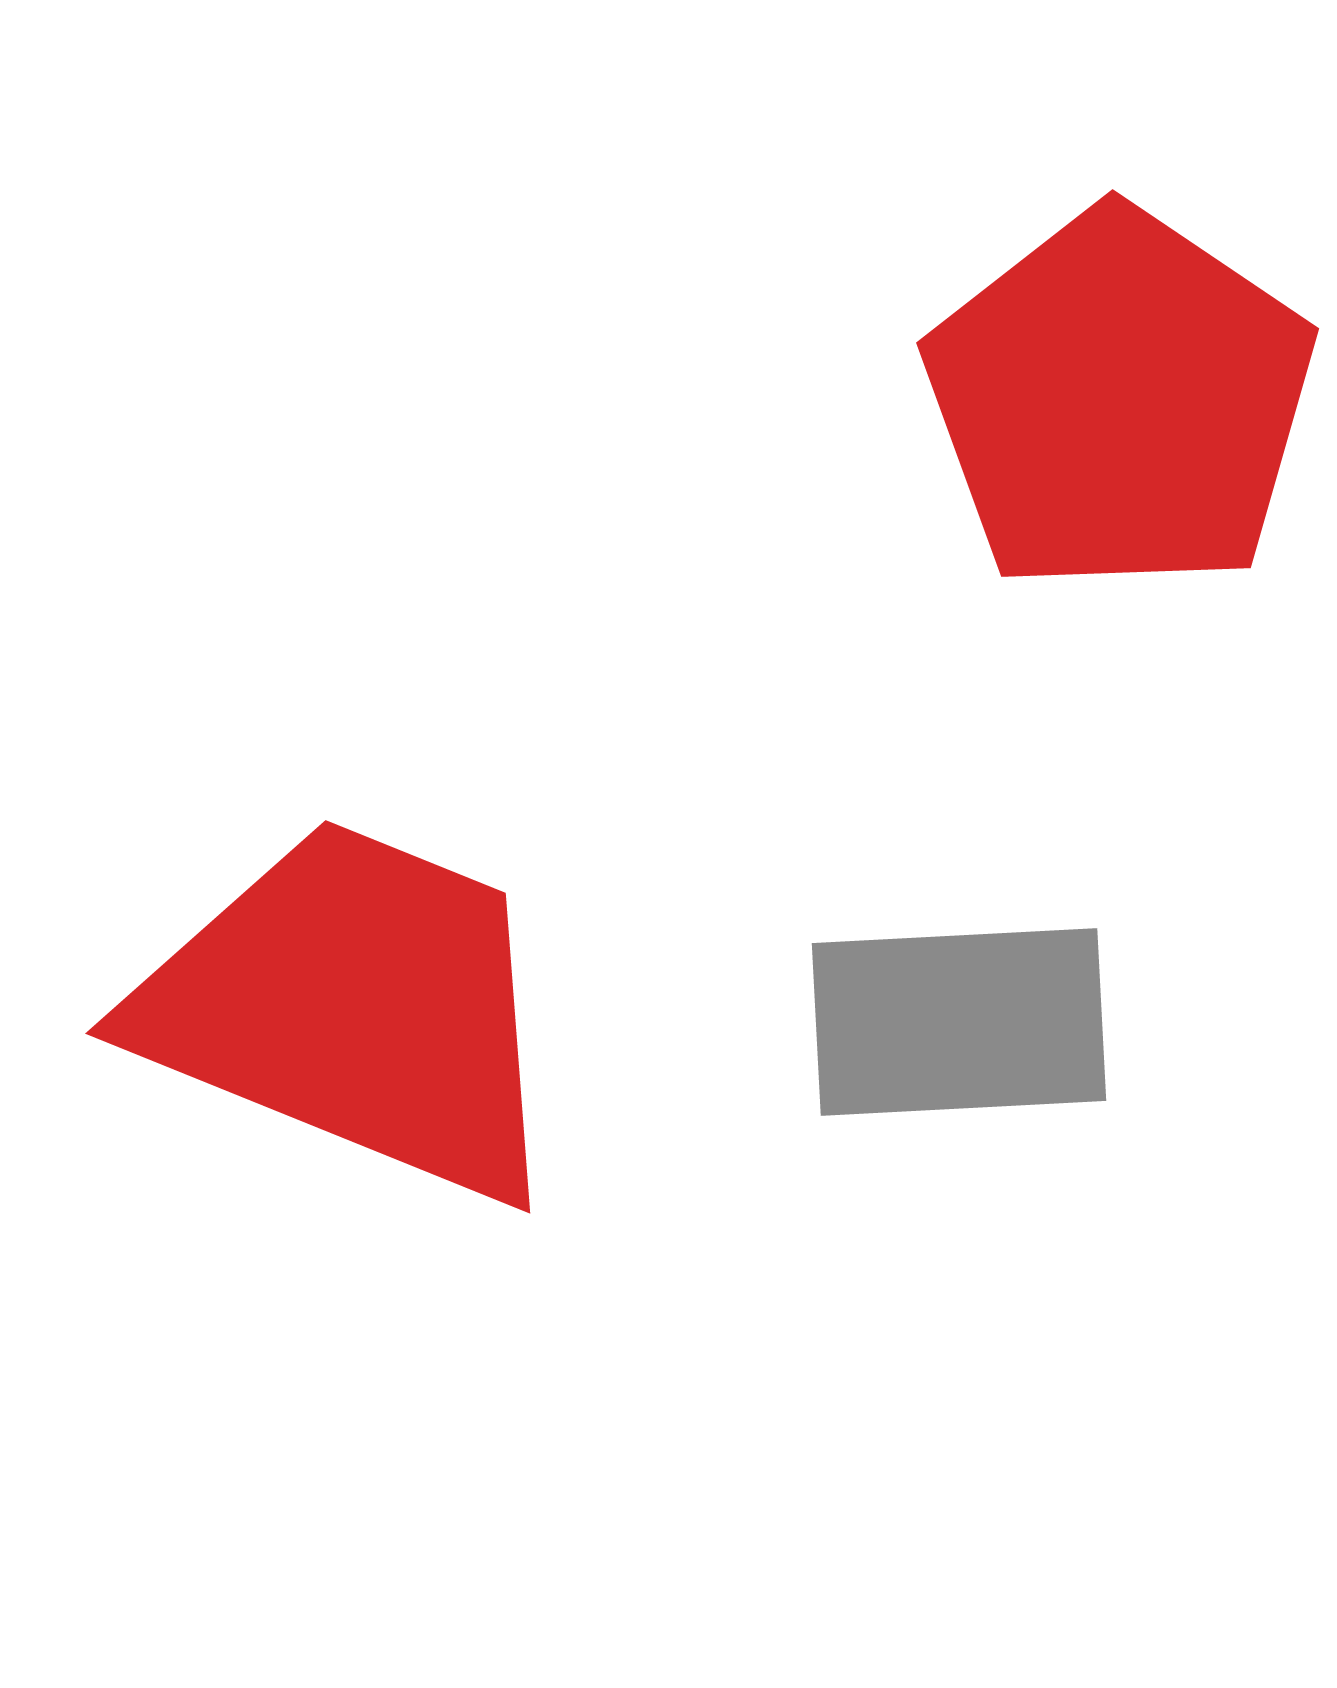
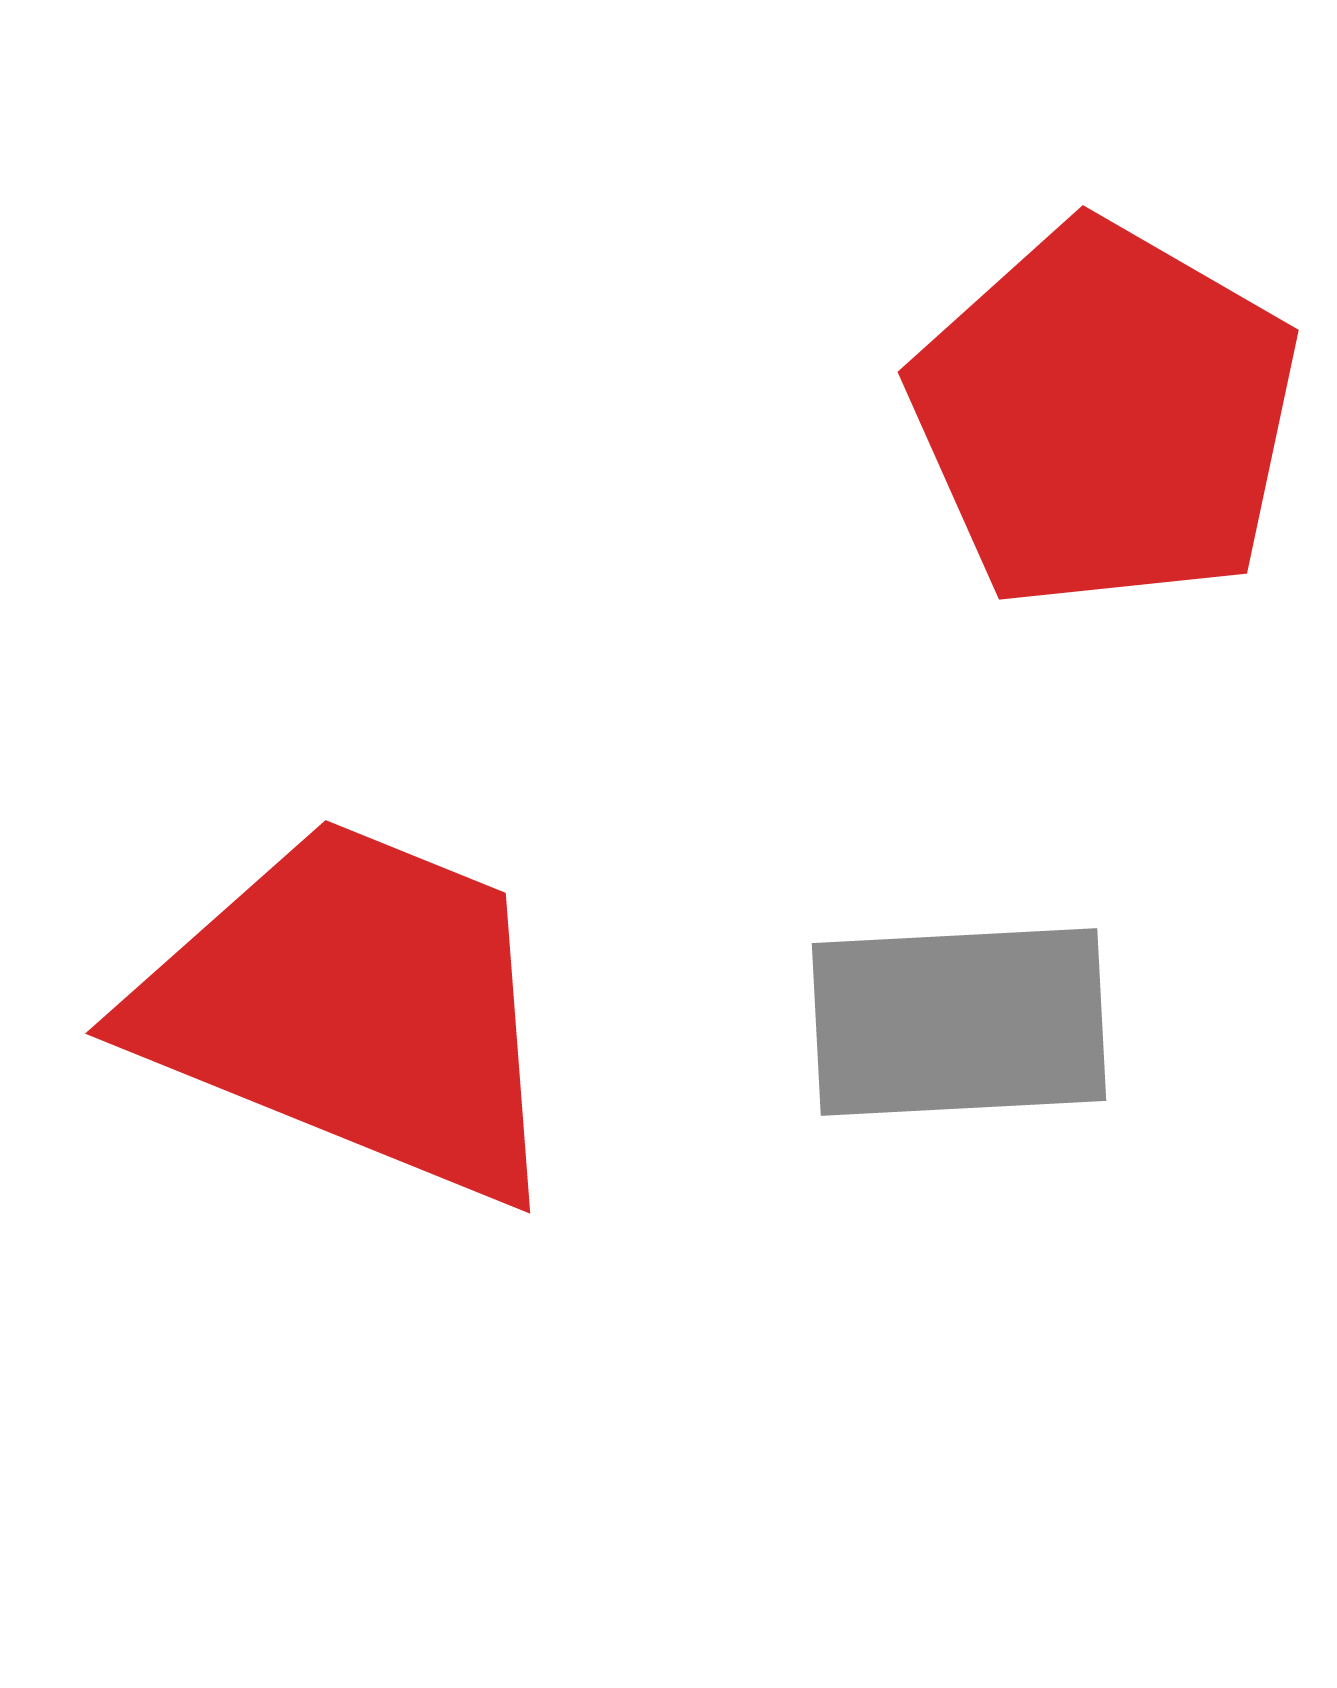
red pentagon: moved 15 px left, 15 px down; rotated 4 degrees counterclockwise
